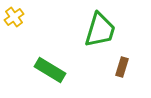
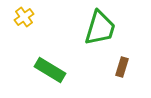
yellow cross: moved 10 px right
green trapezoid: moved 2 px up
